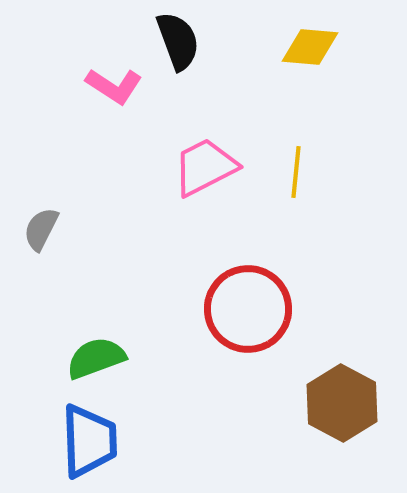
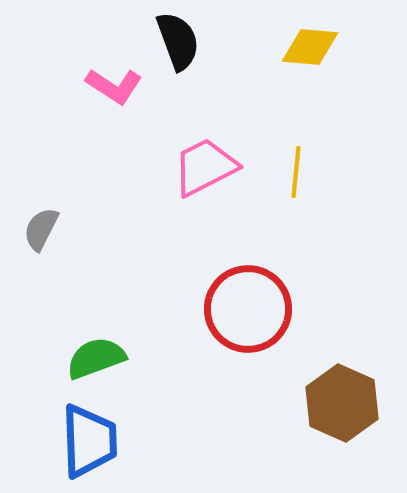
brown hexagon: rotated 4 degrees counterclockwise
